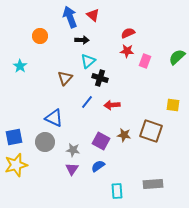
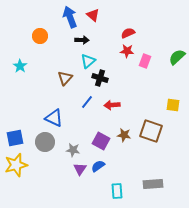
blue square: moved 1 px right, 1 px down
purple triangle: moved 8 px right
